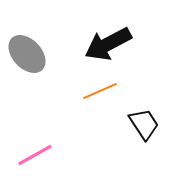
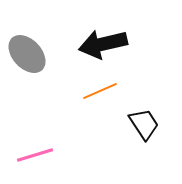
black arrow: moved 5 px left; rotated 15 degrees clockwise
pink line: rotated 12 degrees clockwise
